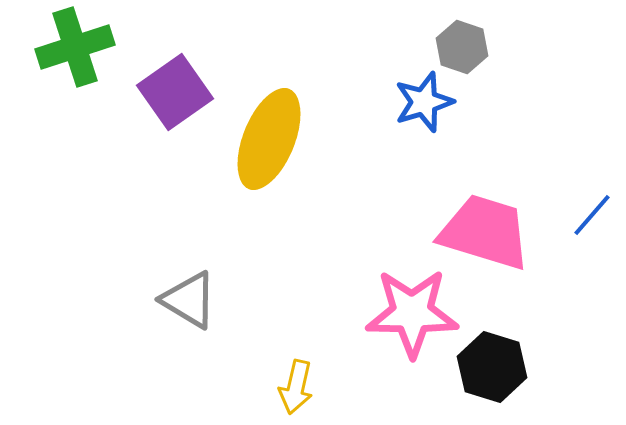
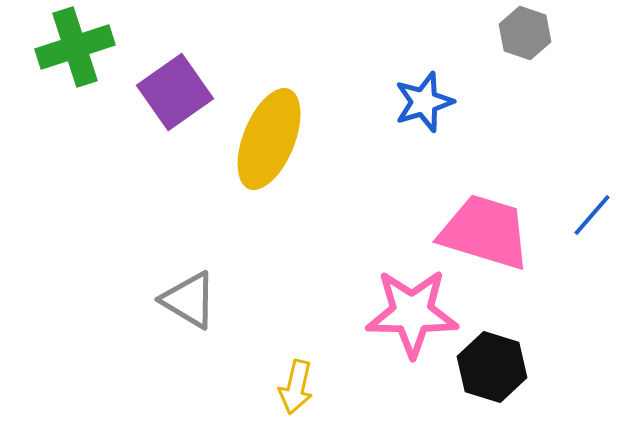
gray hexagon: moved 63 px right, 14 px up
